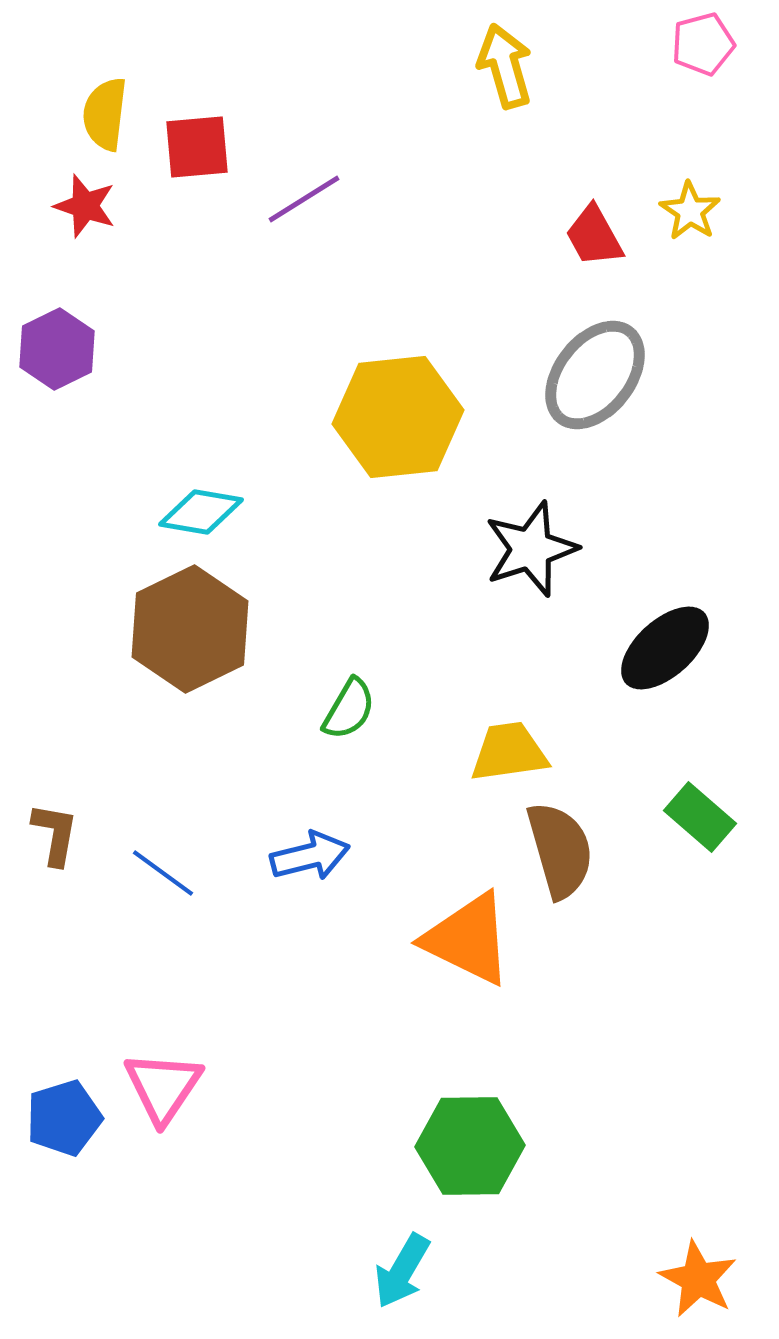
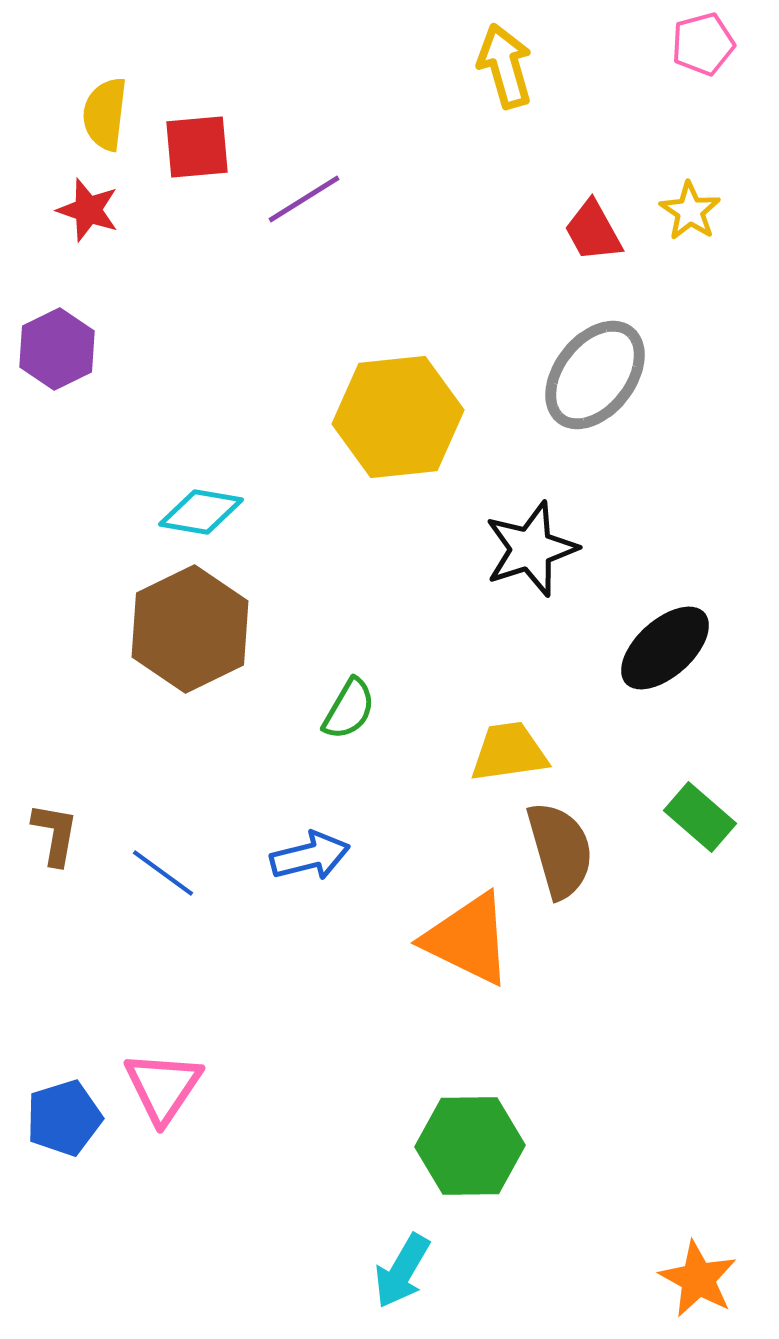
red star: moved 3 px right, 4 px down
red trapezoid: moved 1 px left, 5 px up
